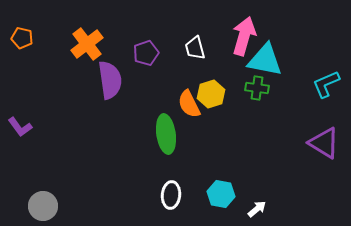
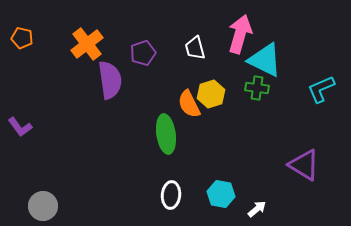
pink arrow: moved 4 px left, 2 px up
purple pentagon: moved 3 px left
cyan triangle: rotated 15 degrees clockwise
cyan L-shape: moved 5 px left, 5 px down
purple triangle: moved 20 px left, 22 px down
